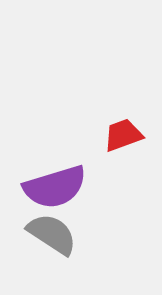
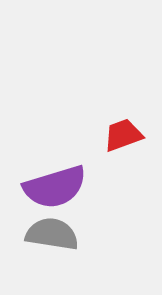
gray semicircle: rotated 24 degrees counterclockwise
